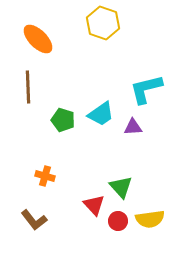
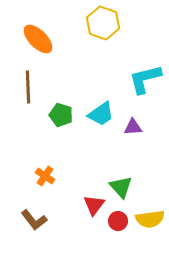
cyan L-shape: moved 1 px left, 10 px up
green pentagon: moved 2 px left, 5 px up
orange cross: rotated 18 degrees clockwise
red triangle: rotated 20 degrees clockwise
